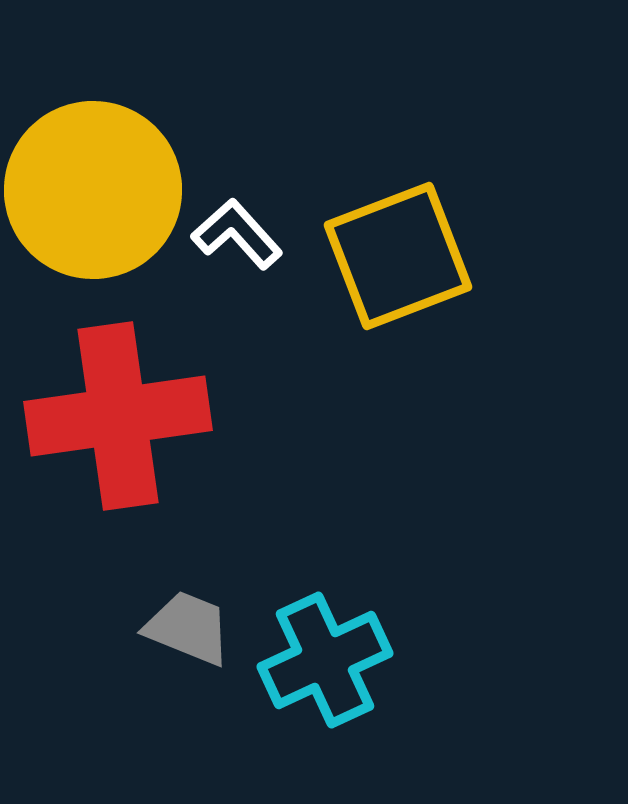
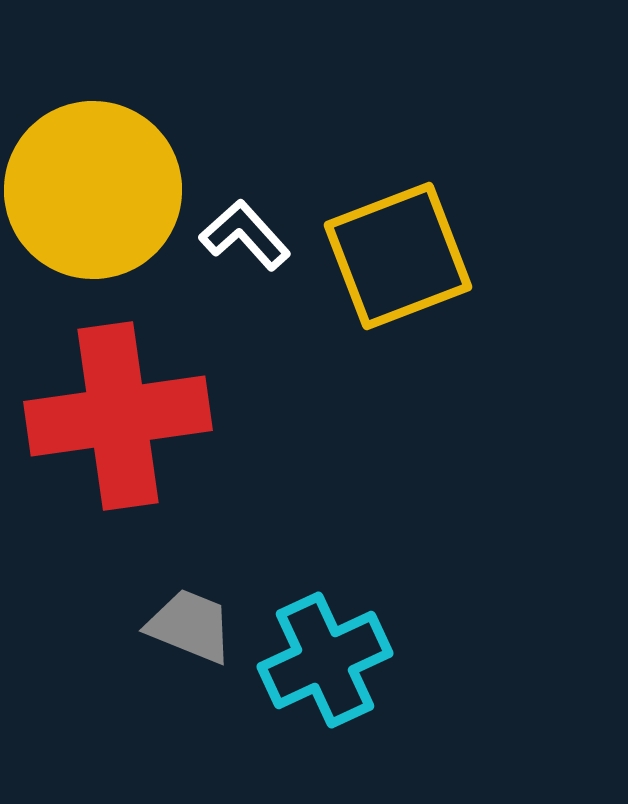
white L-shape: moved 8 px right, 1 px down
gray trapezoid: moved 2 px right, 2 px up
